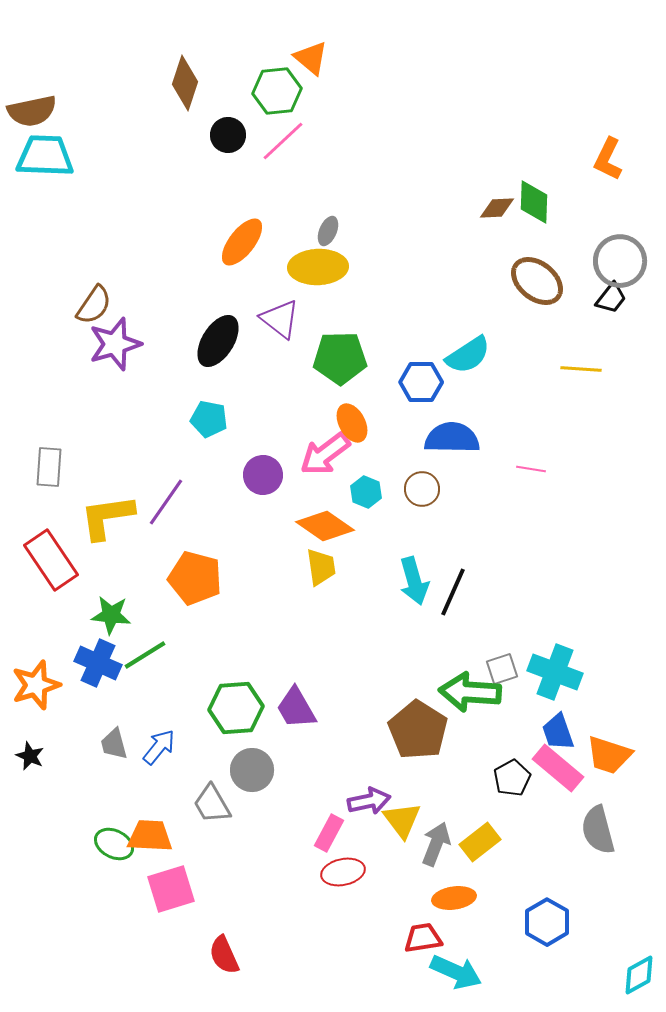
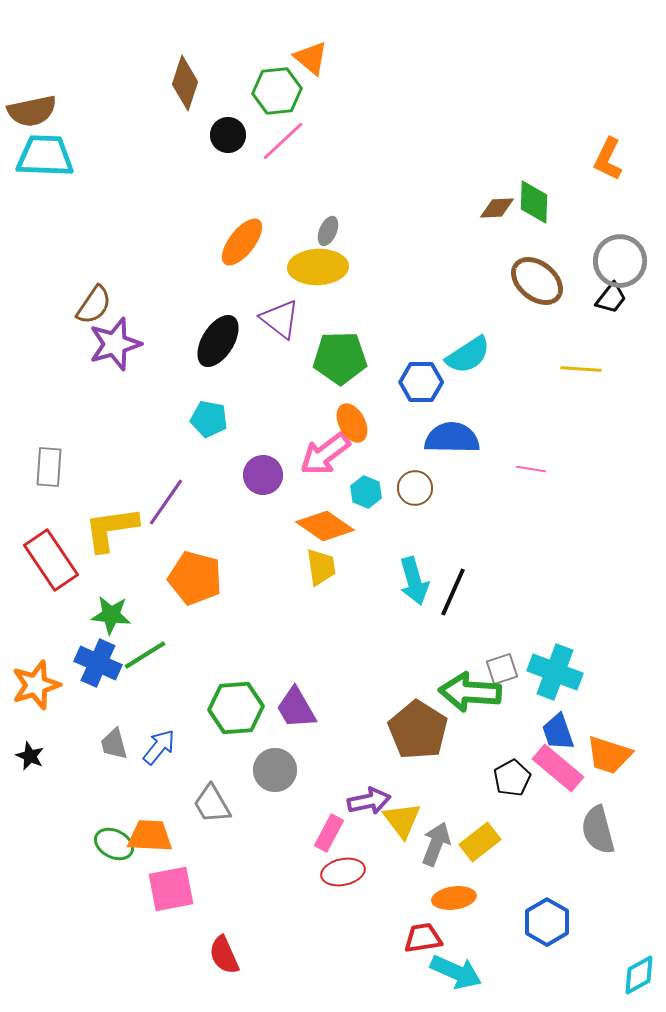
brown circle at (422, 489): moved 7 px left, 1 px up
yellow L-shape at (107, 517): moved 4 px right, 12 px down
gray circle at (252, 770): moved 23 px right
pink square at (171, 889): rotated 6 degrees clockwise
